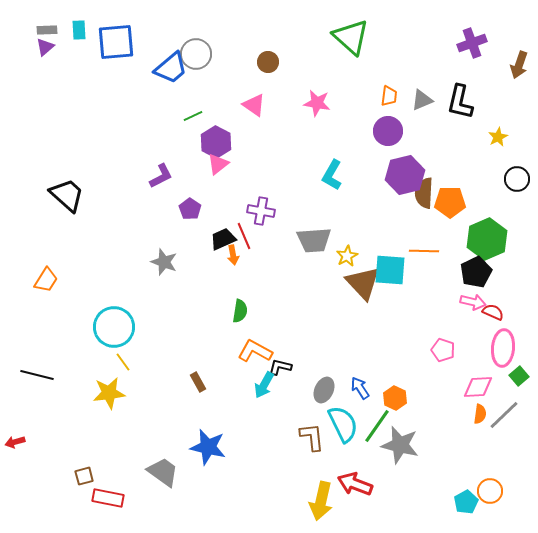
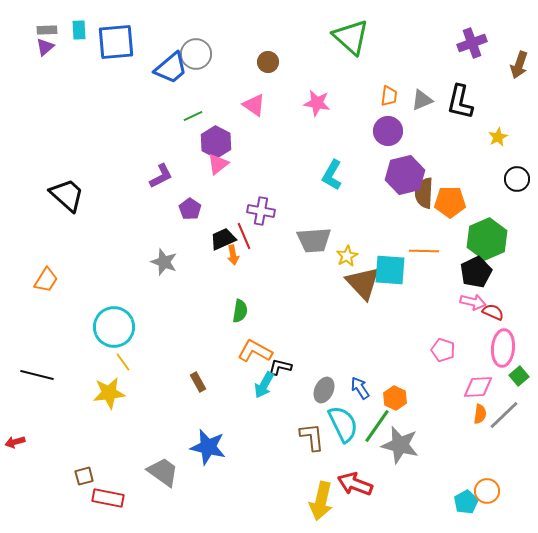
orange circle at (490, 491): moved 3 px left
